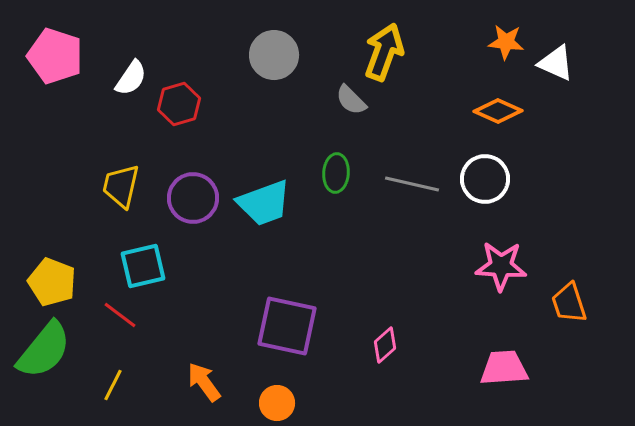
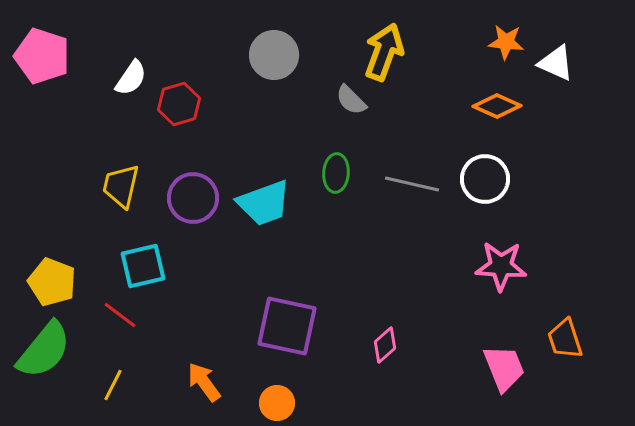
pink pentagon: moved 13 px left
orange diamond: moved 1 px left, 5 px up
orange trapezoid: moved 4 px left, 36 px down
pink trapezoid: rotated 72 degrees clockwise
